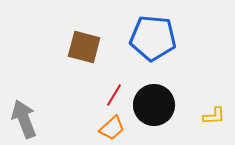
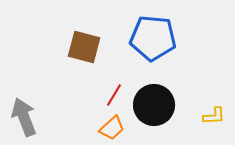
gray arrow: moved 2 px up
